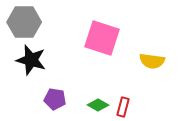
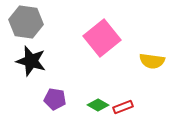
gray hexagon: moved 2 px right; rotated 8 degrees clockwise
pink square: rotated 33 degrees clockwise
black star: moved 1 px down
red rectangle: rotated 54 degrees clockwise
